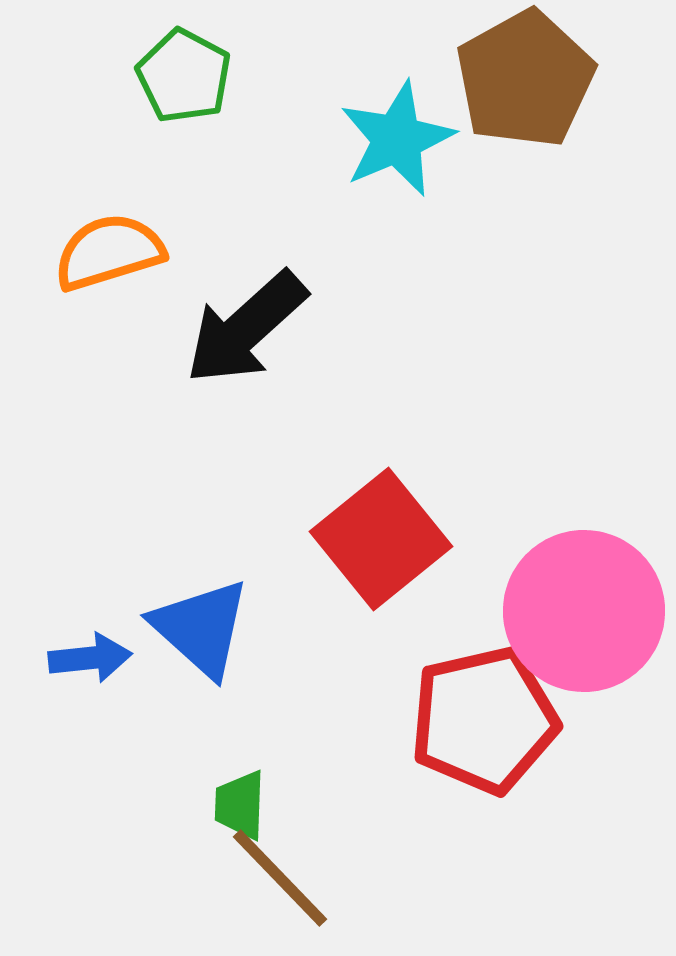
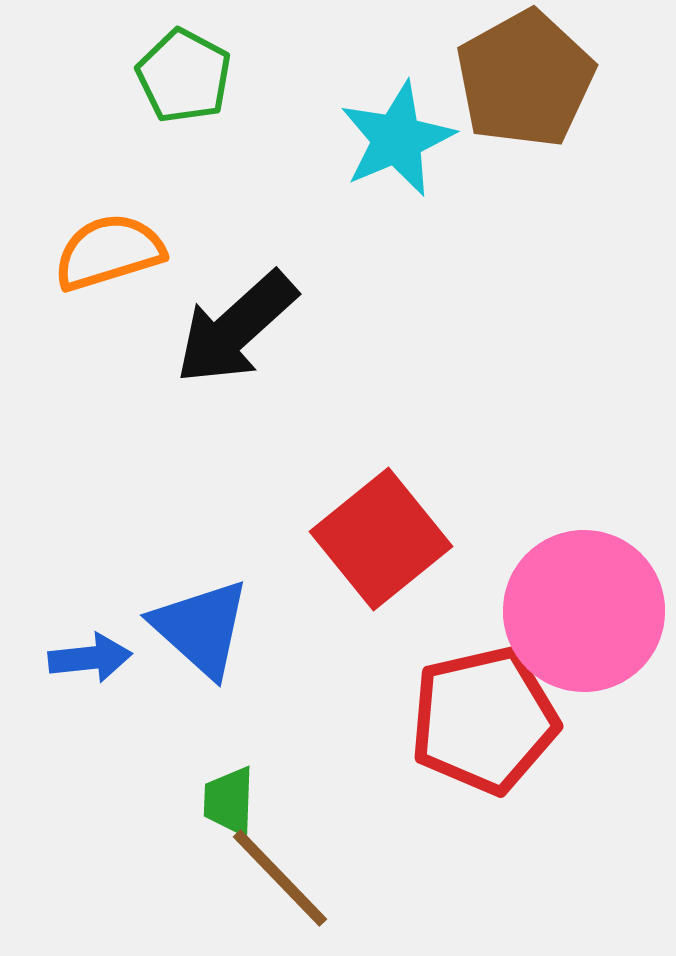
black arrow: moved 10 px left
green trapezoid: moved 11 px left, 4 px up
